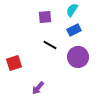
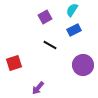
purple square: rotated 24 degrees counterclockwise
purple circle: moved 5 px right, 8 px down
